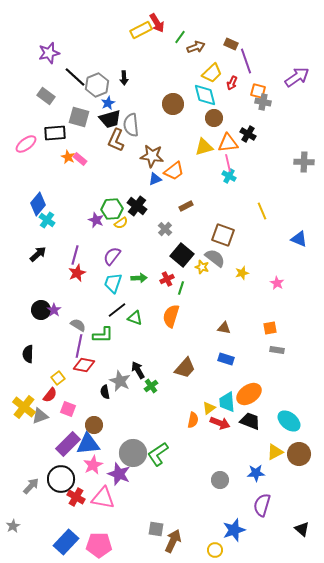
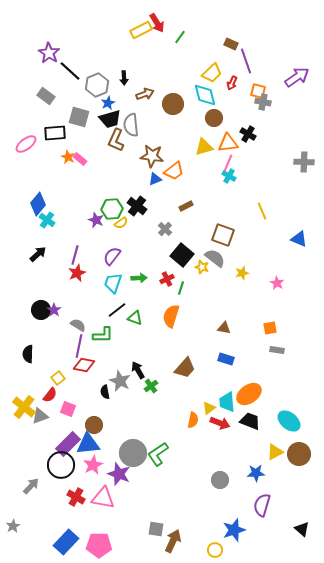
brown arrow at (196, 47): moved 51 px left, 47 px down
purple star at (49, 53): rotated 25 degrees counterclockwise
black line at (75, 77): moved 5 px left, 6 px up
pink line at (228, 163): rotated 36 degrees clockwise
black circle at (61, 479): moved 14 px up
